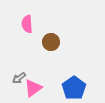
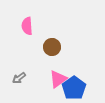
pink semicircle: moved 2 px down
brown circle: moved 1 px right, 5 px down
pink triangle: moved 25 px right, 9 px up
